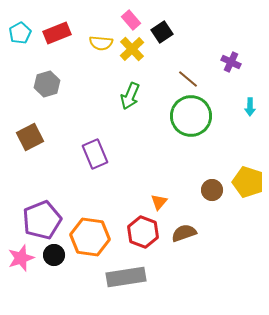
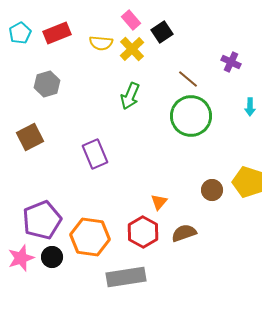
red hexagon: rotated 8 degrees clockwise
black circle: moved 2 px left, 2 px down
